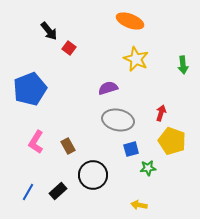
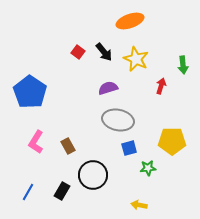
orange ellipse: rotated 40 degrees counterclockwise
black arrow: moved 55 px right, 21 px down
red square: moved 9 px right, 4 px down
blue pentagon: moved 3 px down; rotated 16 degrees counterclockwise
red arrow: moved 27 px up
yellow pentagon: rotated 20 degrees counterclockwise
blue square: moved 2 px left, 1 px up
black rectangle: moved 4 px right; rotated 18 degrees counterclockwise
